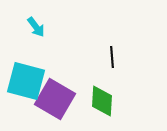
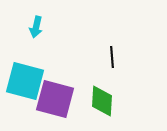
cyan arrow: rotated 50 degrees clockwise
cyan square: moved 1 px left
purple square: rotated 15 degrees counterclockwise
